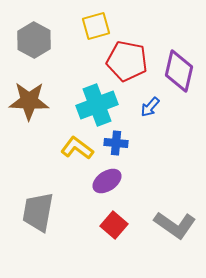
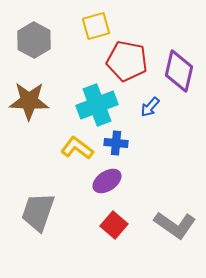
gray trapezoid: rotated 9 degrees clockwise
